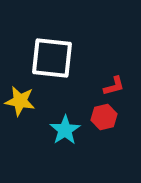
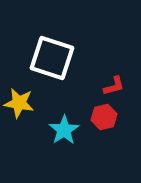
white square: rotated 12 degrees clockwise
yellow star: moved 1 px left, 2 px down
cyan star: moved 1 px left
